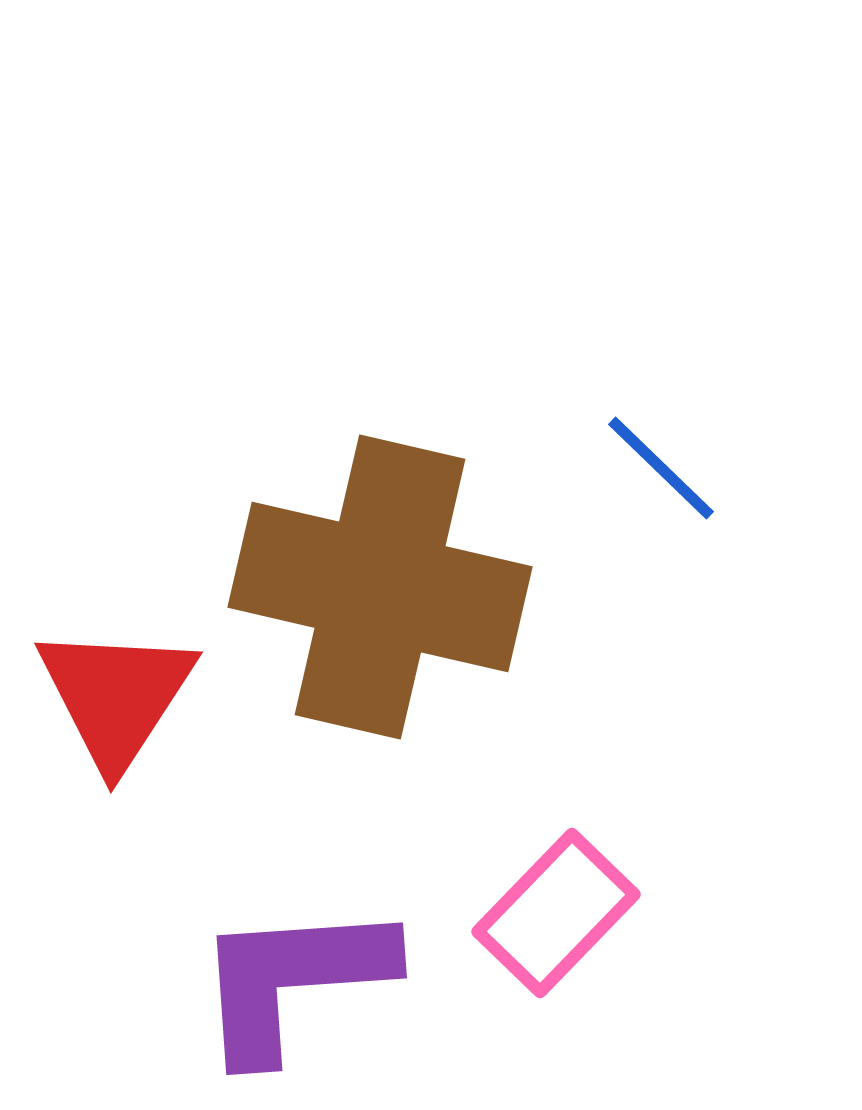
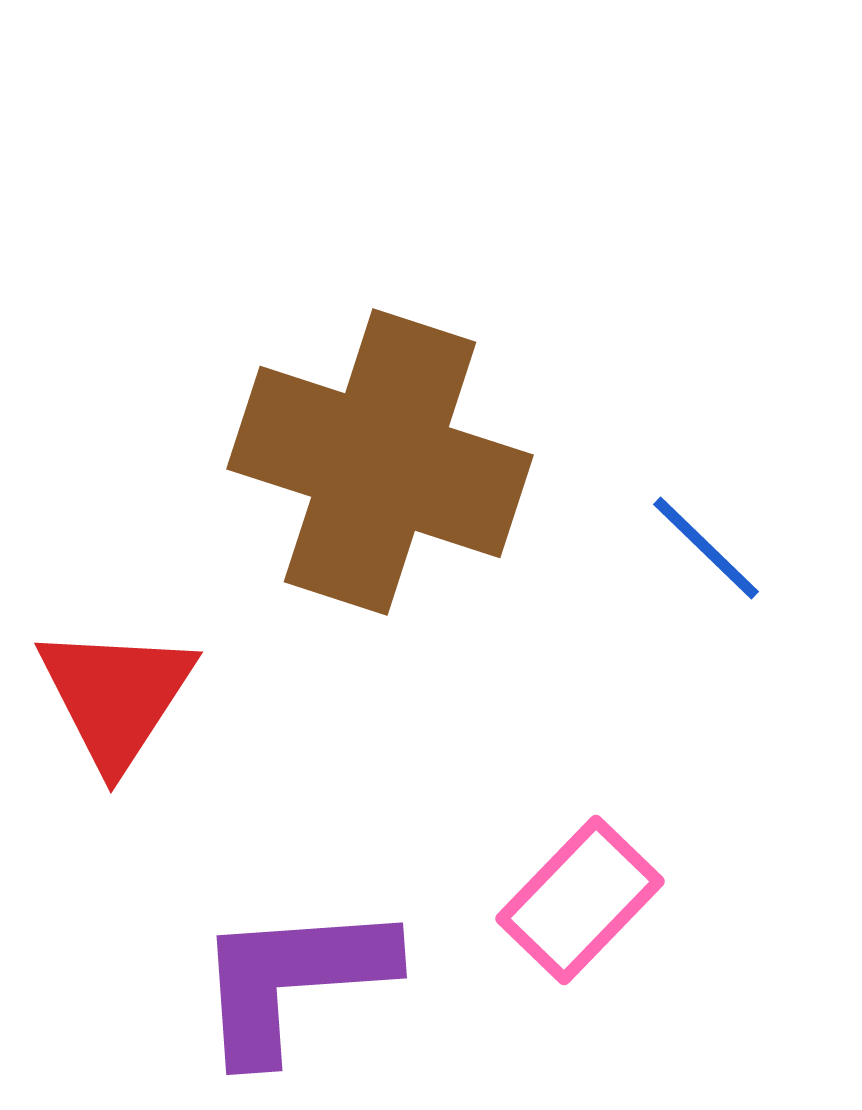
blue line: moved 45 px right, 80 px down
brown cross: moved 125 px up; rotated 5 degrees clockwise
pink rectangle: moved 24 px right, 13 px up
